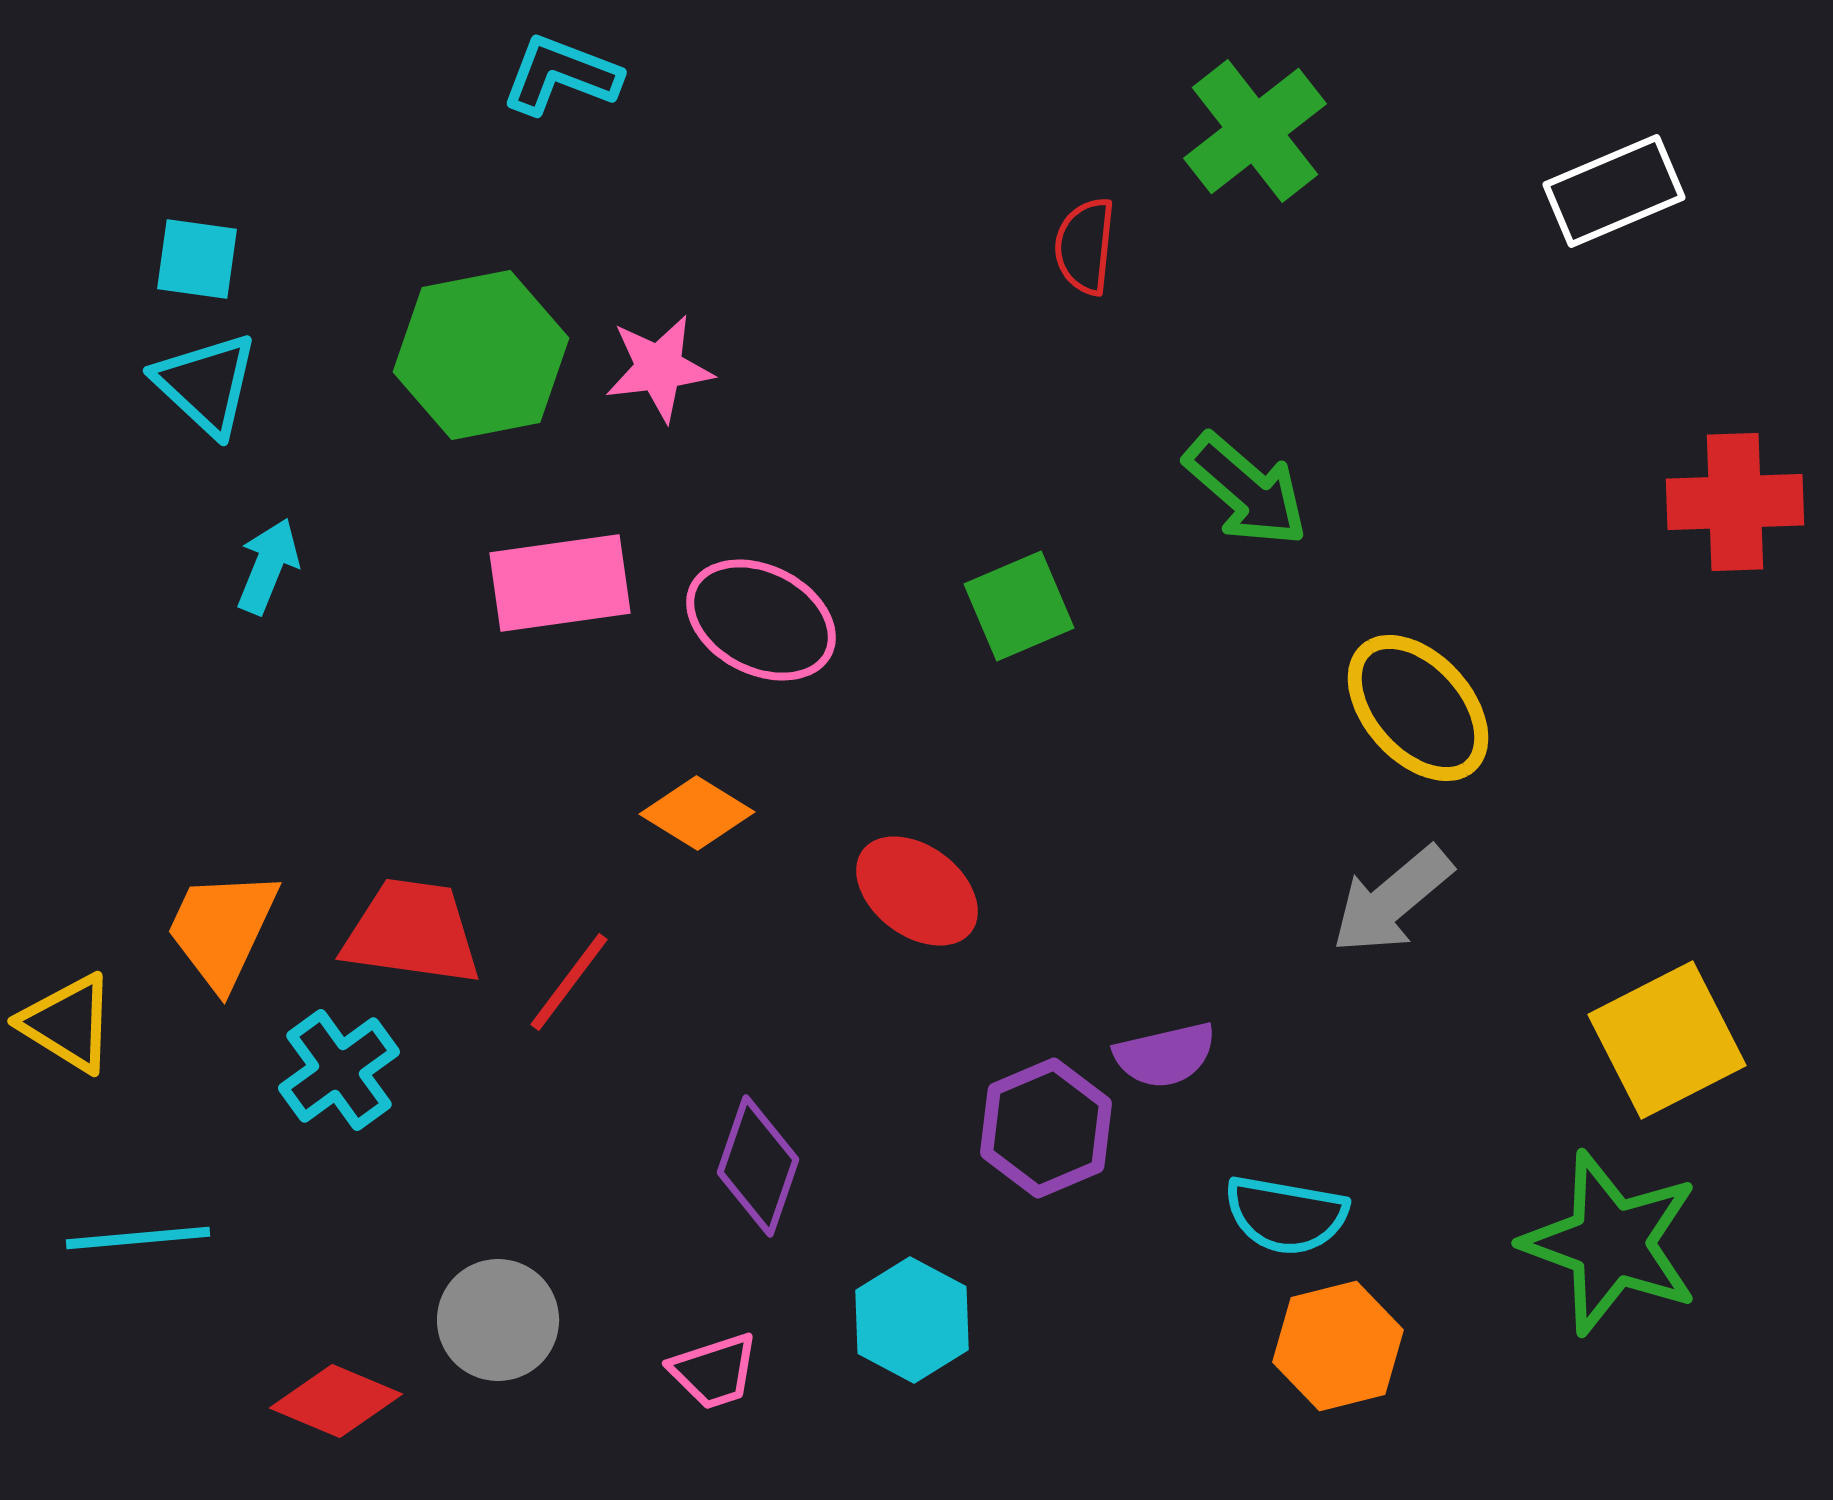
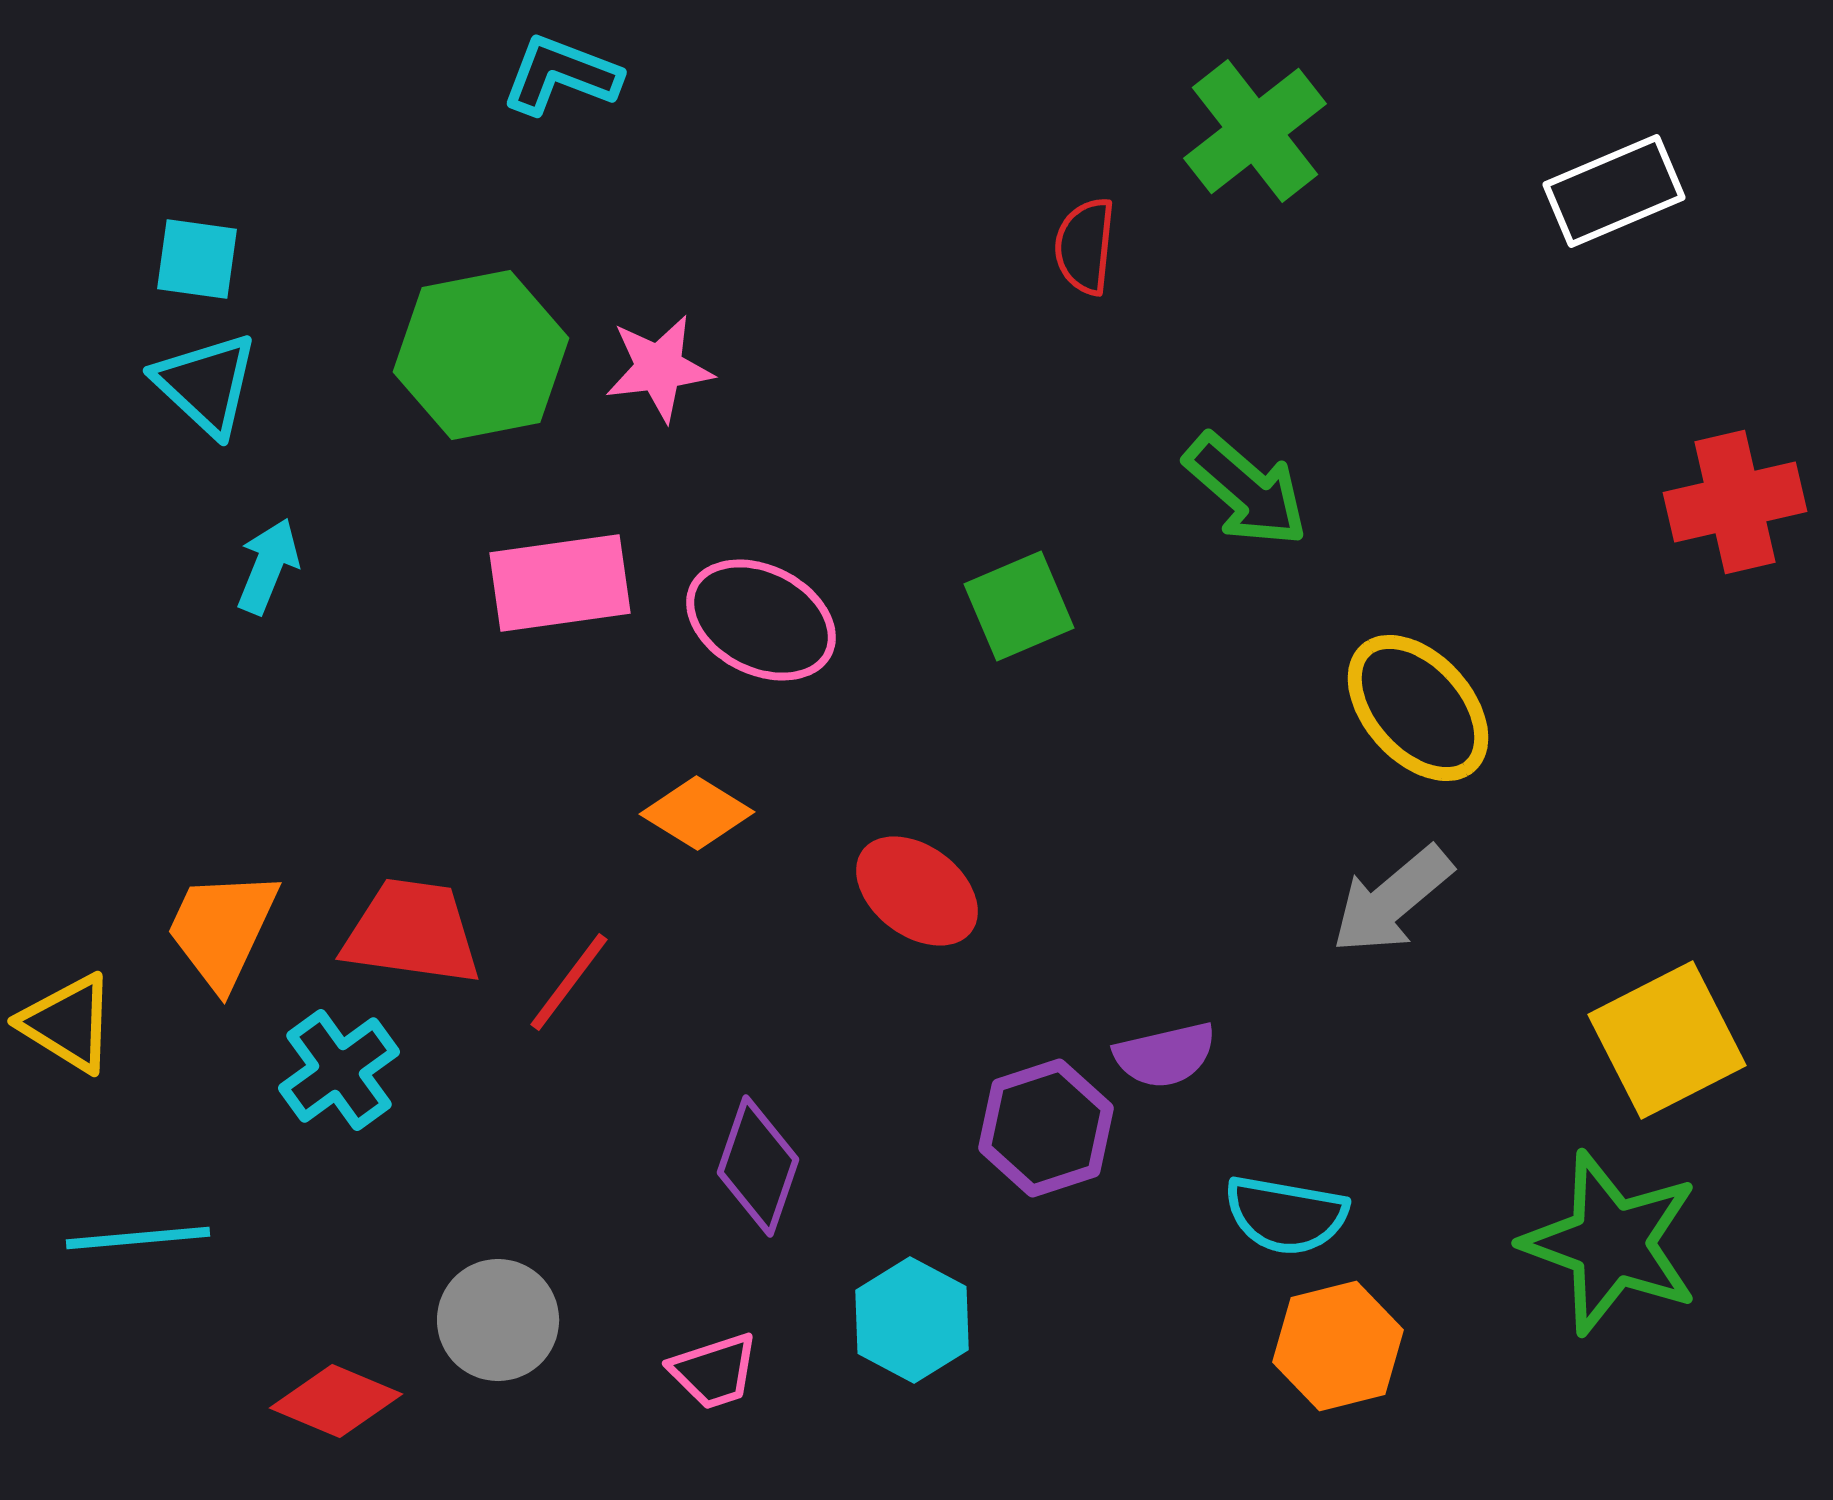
red cross: rotated 11 degrees counterclockwise
purple hexagon: rotated 5 degrees clockwise
